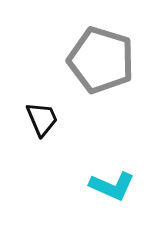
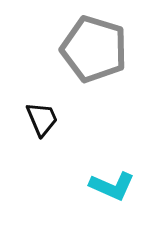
gray pentagon: moved 7 px left, 11 px up
